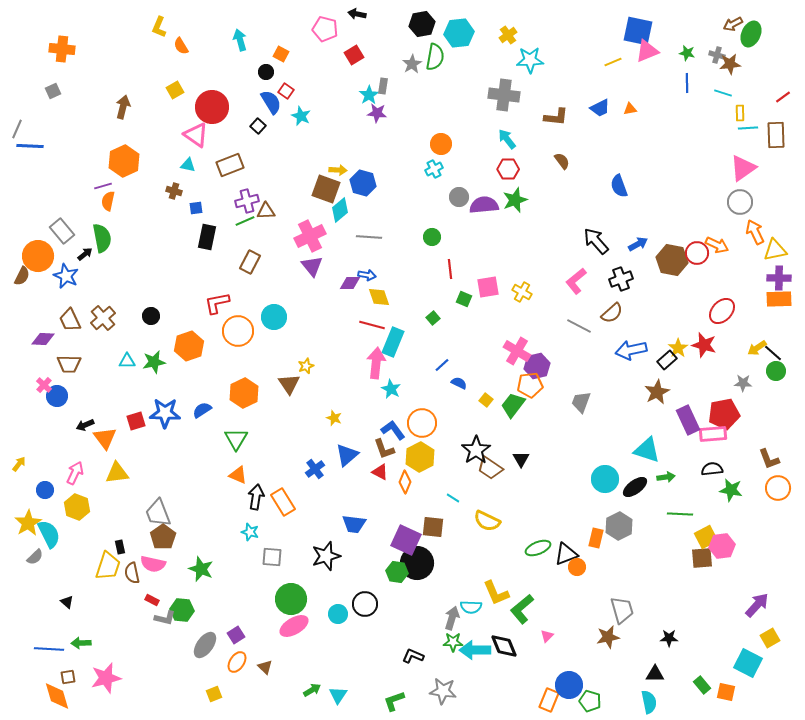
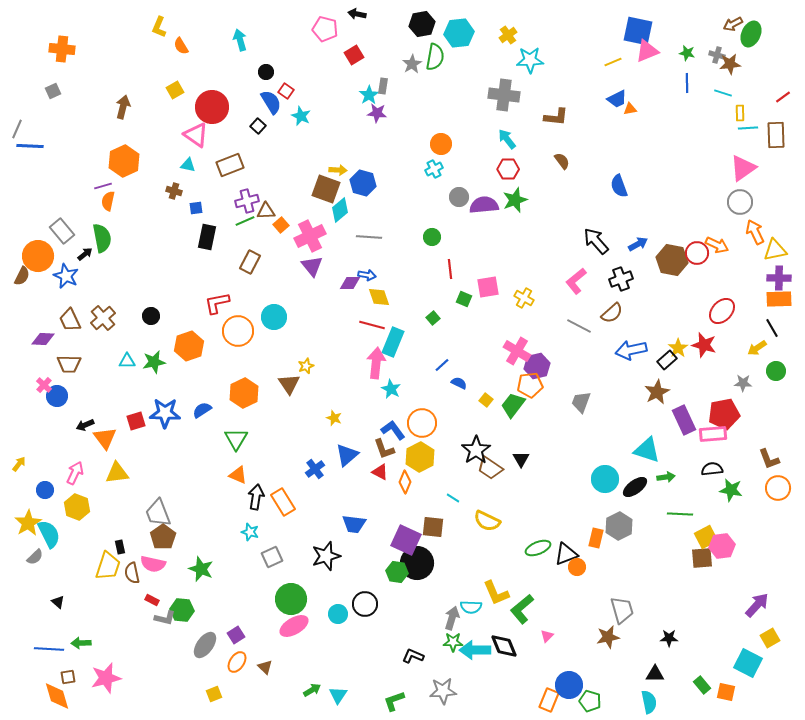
orange square at (281, 54): moved 171 px down; rotated 21 degrees clockwise
blue trapezoid at (600, 108): moved 17 px right, 9 px up
yellow cross at (522, 292): moved 2 px right, 6 px down
black line at (773, 353): moved 1 px left, 25 px up; rotated 18 degrees clockwise
purple rectangle at (688, 420): moved 4 px left
gray square at (272, 557): rotated 30 degrees counterclockwise
black triangle at (67, 602): moved 9 px left
gray star at (443, 691): rotated 12 degrees counterclockwise
